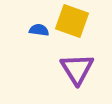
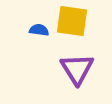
yellow square: rotated 12 degrees counterclockwise
